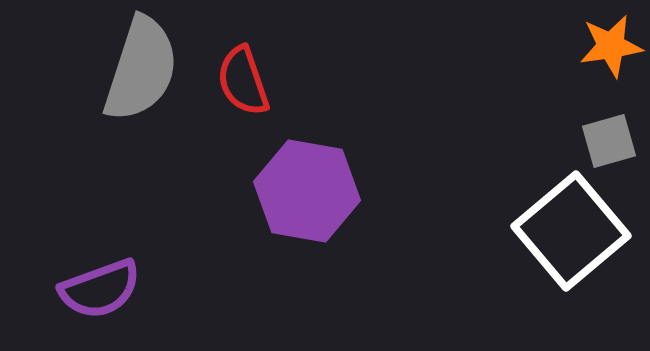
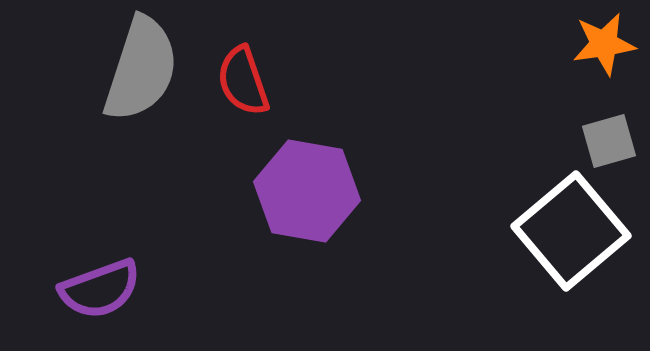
orange star: moved 7 px left, 2 px up
